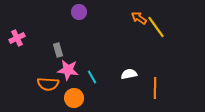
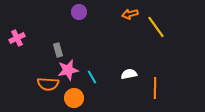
orange arrow: moved 9 px left, 4 px up; rotated 49 degrees counterclockwise
pink star: rotated 20 degrees counterclockwise
